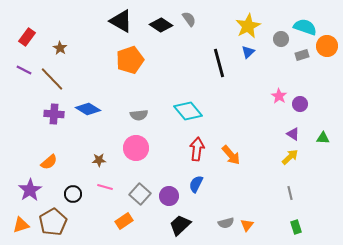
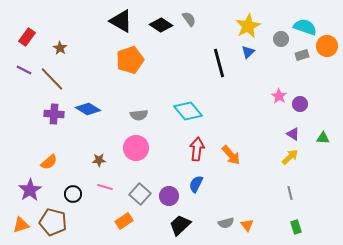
brown pentagon at (53, 222): rotated 28 degrees counterclockwise
orange triangle at (247, 225): rotated 16 degrees counterclockwise
